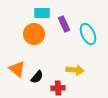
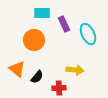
orange circle: moved 6 px down
red cross: moved 1 px right
